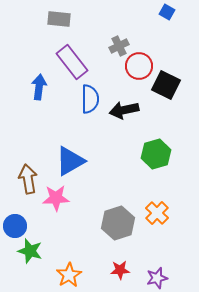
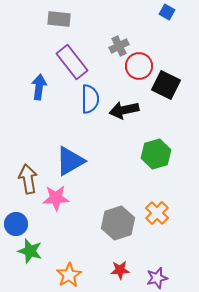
blue circle: moved 1 px right, 2 px up
